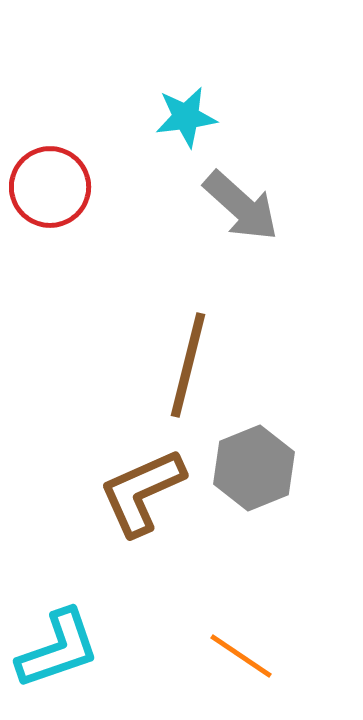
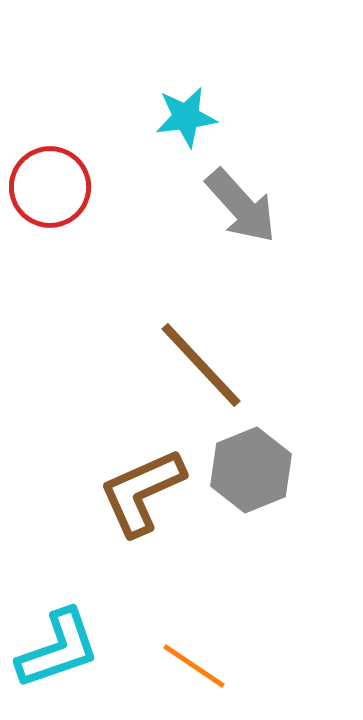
gray arrow: rotated 6 degrees clockwise
brown line: moved 13 px right; rotated 57 degrees counterclockwise
gray hexagon: moved 3 px left, 2 px down
orange line: moved 47 px left, 10 px down
